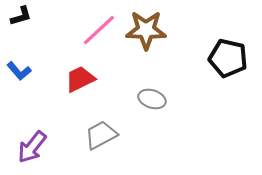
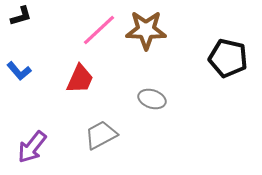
red trapezoid: rotated 140 degrees clockwise
